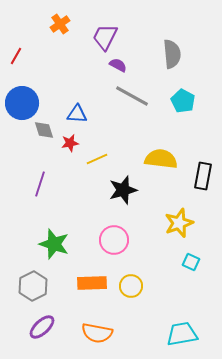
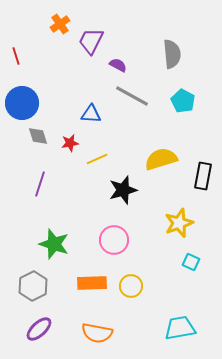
purple trapezoid: moved 14 px left, 4 px down
red line: rotated 48 degrees counterclockwise
blue triangle: moved 14 px right
gray diamond: moved 6 px left, 6 px down
yellow semicircle: rotated 24 degrees counterclockwise
purple ellipse: moved 3 px left, 2 px down
cyan trapezoid: moved 2 px left, 6 px up
